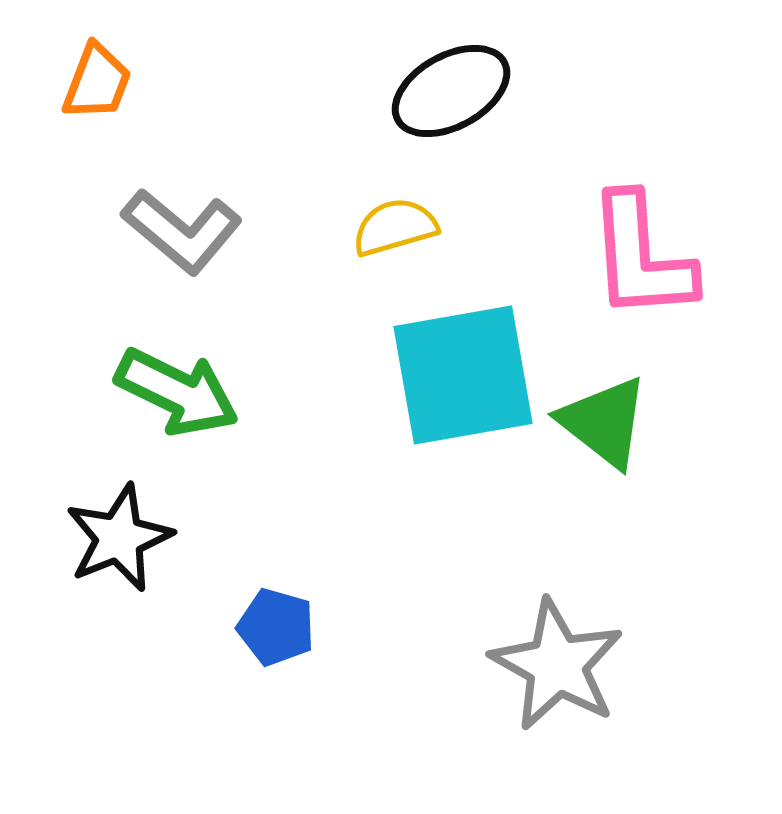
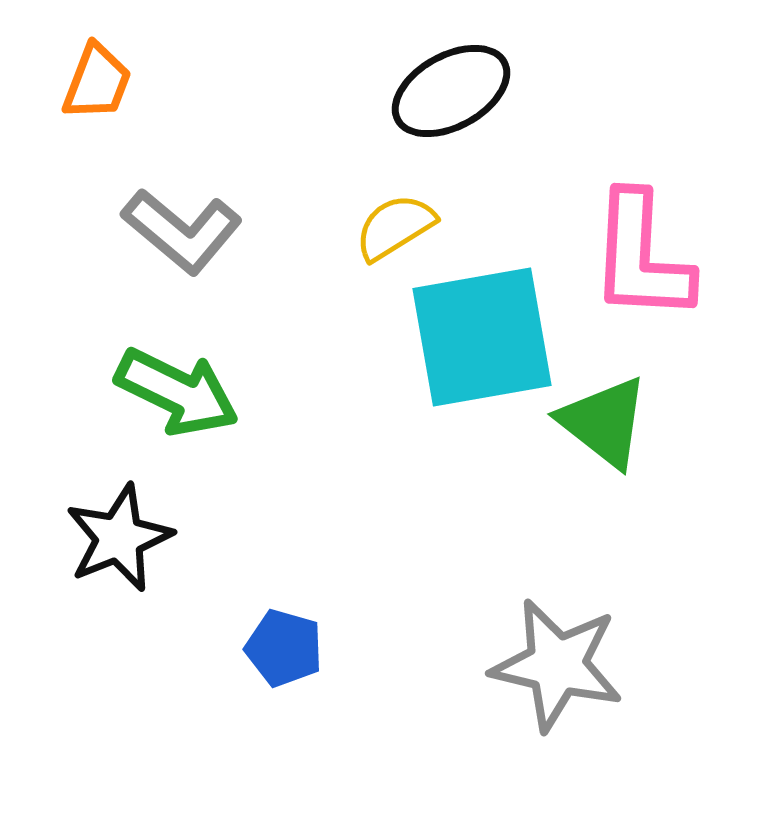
yellow semicircle: rotated 16 degrees counterclockwise
pink L-shape: rotated 7 degrees clockwise
cyan square: moved 19 px right, 38 px up
blue pentagon: moved 8 px right, 21 px down
gray star: rotated 16 degrees counterclockwise
